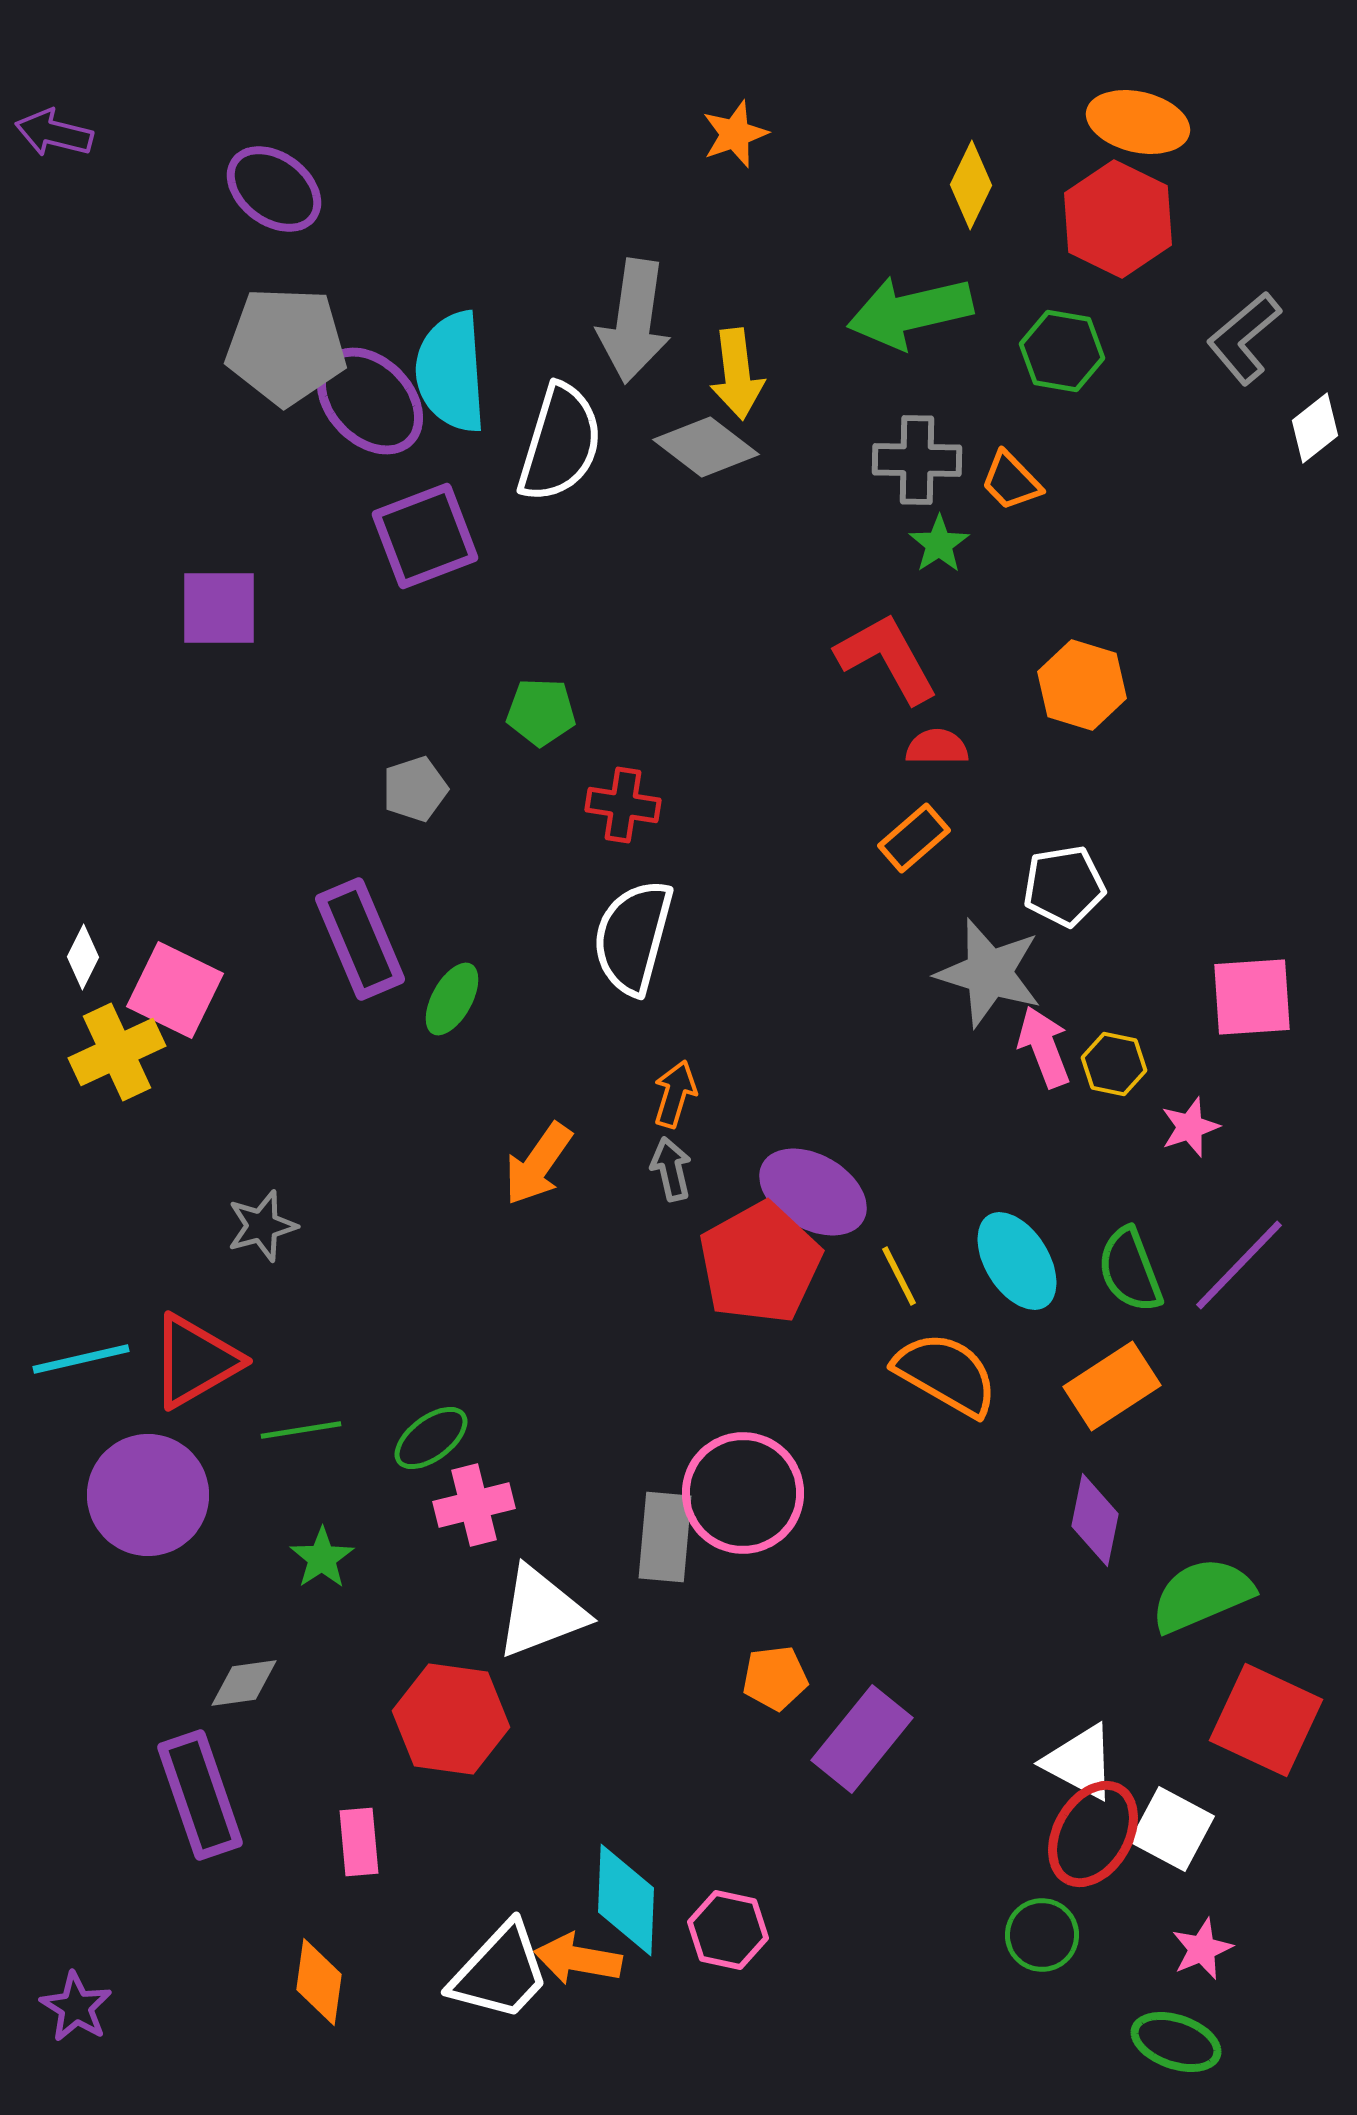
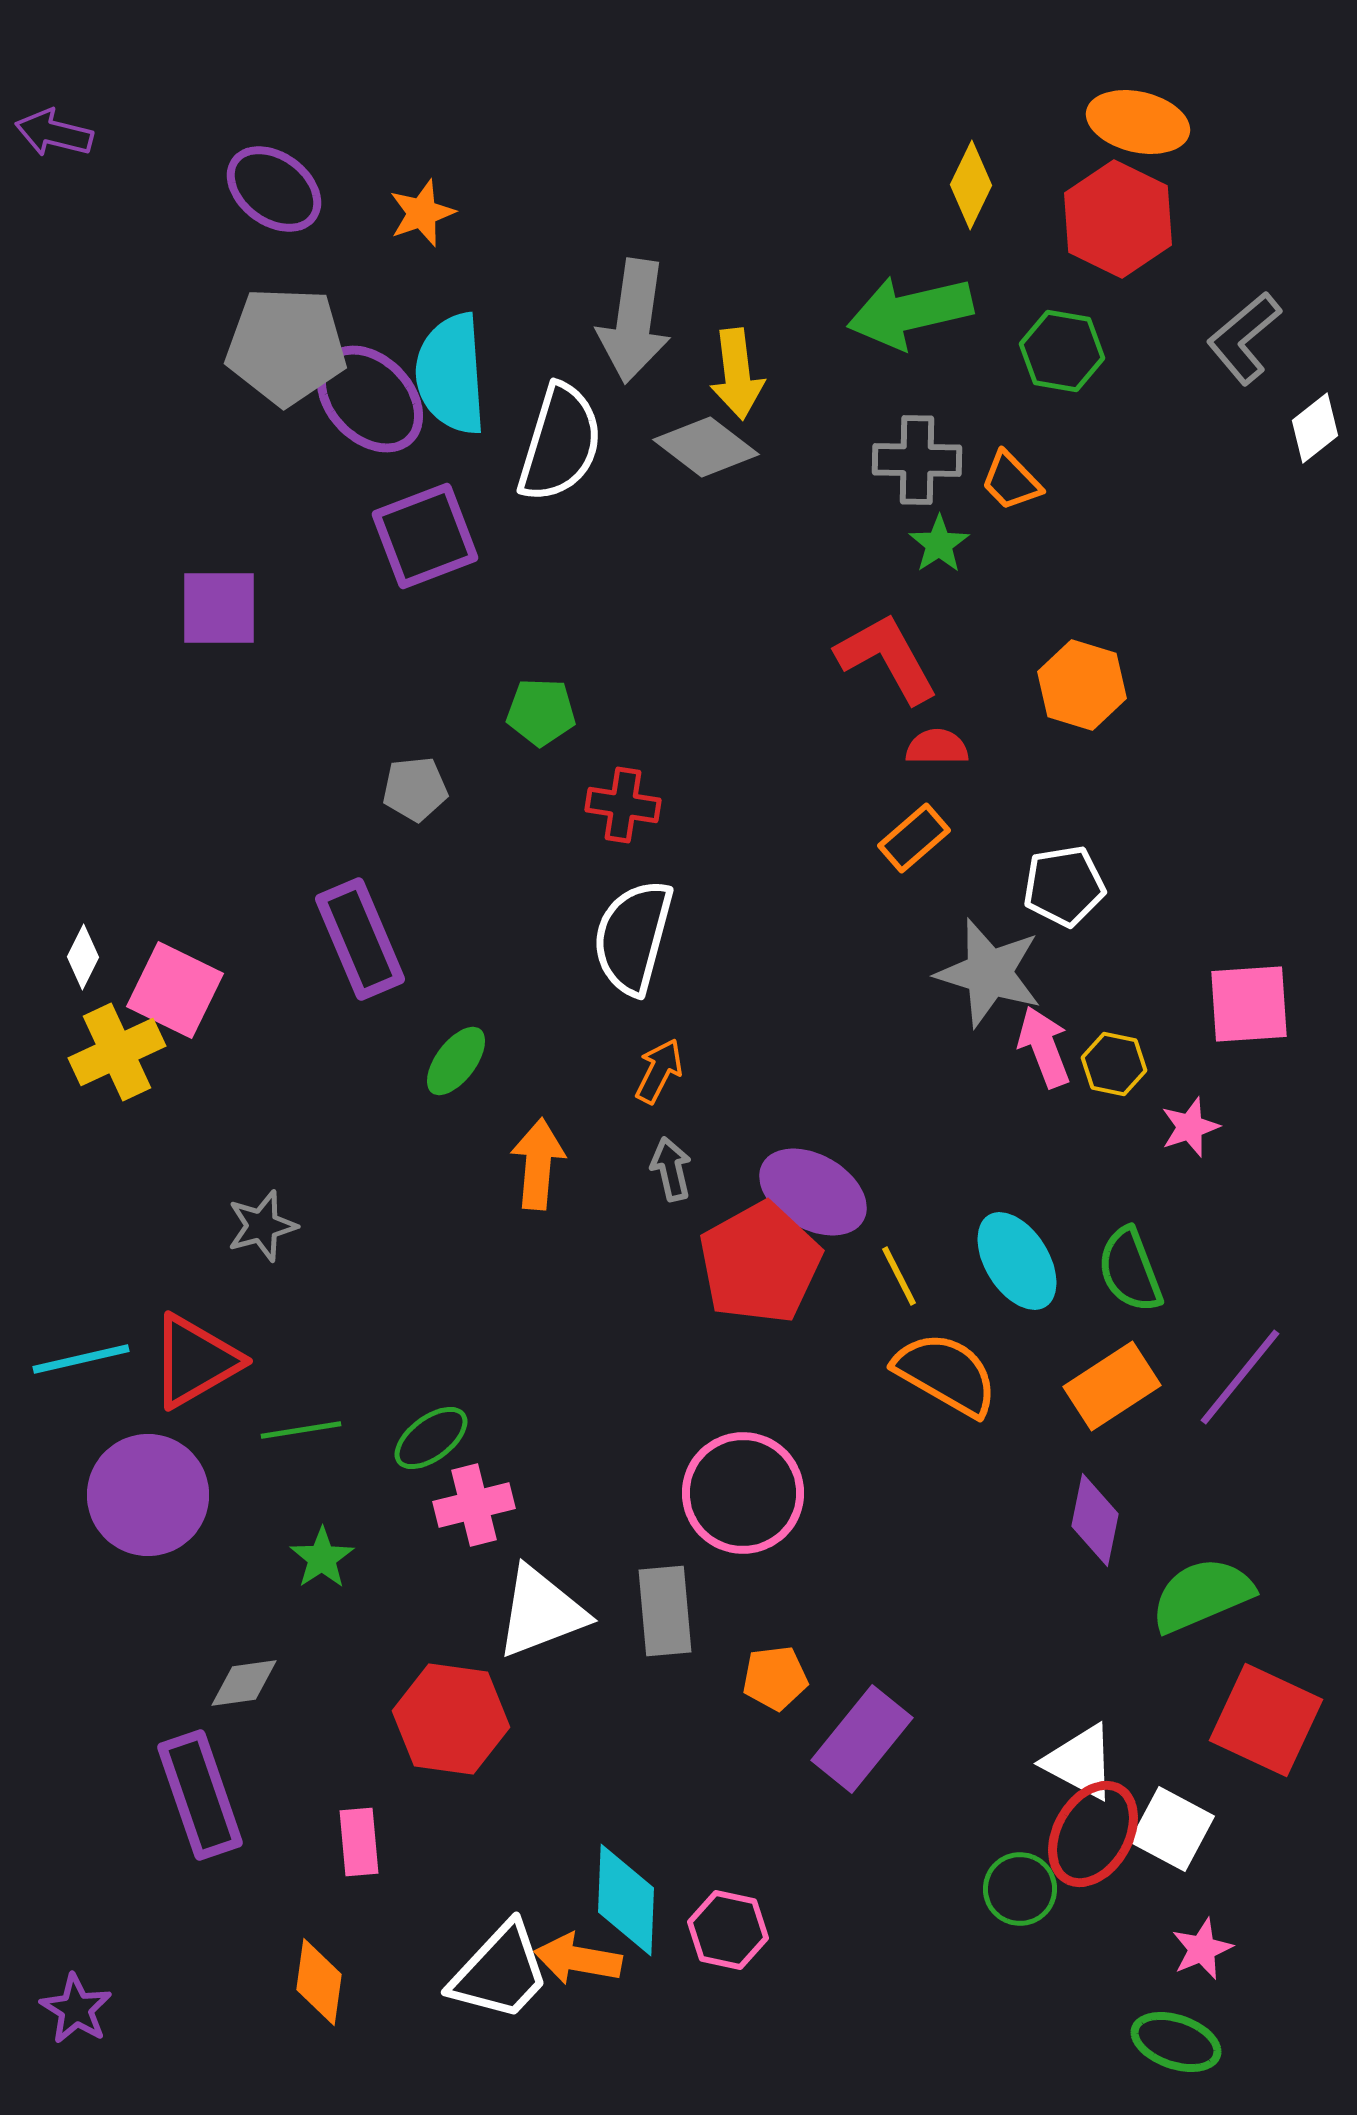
orange star at (735, 134): moved 313 px left, 79 px down
cyan semicircle at (451, 372): moved 2 px down
purple ellipse at (370, 401): moved 2 px up
gray pentagon at (415, 789): rotated 12 degrees clockwise
pink square at (1252, 997): moved 3 px left, 7 px down
green ellipse at (452, 999): moved 4 px right, 62 px down; rotated 8 degrees clockwise
orange arrow at (675, 1094): moved 16 px left, 23 px up; rotated 10 degrees clockwise
orange arrow at (538, 1164): rotated 150 degrees clockwise
purple line at (1239, 1265): moved 1 px right, 112 px down; rotated 5 degrees counterclockwise
gray rectangle at (665, 1537): moved 74 px down; rotated 10 degrees counterclockwise
green circle at (1042, 1935): moved 22 px left, 46 px up
purple star at (76, 2007): moved 2 px down
